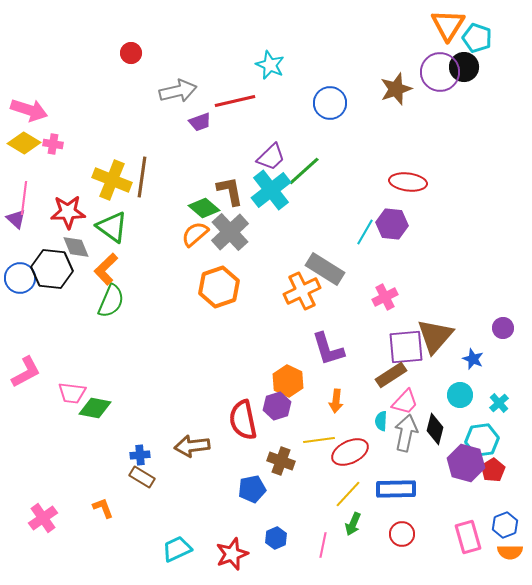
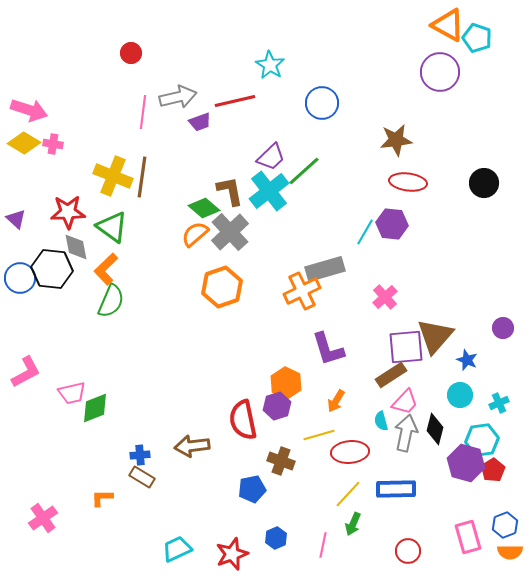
orange triangle at (448, 25): rotated 33 degrees counterclockwise
cyan star at (270, 65): rotated 8 degrees clockwise
black circle at (464, 67): moved 20 px right, 116 px down
brown star at (396, 89): moved 51 px down; rotated 12 degrees clockwise
gray arrow at (178, 91): moved 6 px down
blue circle at (330, 103): moved 8 px left
yellow cross at (112, 180): moved 1 px right, 4 px up
cyan cross at (271, 190): moved 2 px left, 1 px down
pink line at (24, 198): moved 119 px right, 86 px up
gray diamond at (76, 247): rotated 12 degrees clockwise
gray rectangle at (325, 269): rotated 48 degrees counterclockwise
orange hexagon at (219, 287): moved 3 px right
pink cross at (385, 297): rotated 15 degrees counterclockwise
blue star at (473, 359): moved 6 px left, 1 px down
orange hexagon at (288, 381): moved 2 px left, 2 px down
pink trapezoid at (72, 393): rotated 20 degrees counterclockwise
orange arrow at (336, 401): rotated 25 degrees clockwise
cyan cross at (499, 403): rotated 18 degrees clockwise
green diamond at (95, 408): rotated 32 degrees counterclockwise
cyan semicircle at (381, 421): rotated 18 degrees counterclockwise
yellow line at (319, 440): moved 5 px up; rotated 8 degrees counterclockwise
red ellipse at (350, 452): rotated 21 degrees clockwise
orange L-shape at (103, 508): moved 1 px left, 10 px up; rotated 70 degrees counterclockwise
red circle at (402, 534): moved 6 px right, 17 px down
